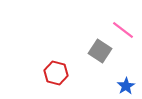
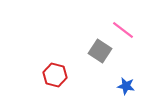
red hexagon: moved 1 px left, 2 px down
blue star: rotated 30 degrees counterclockwise
